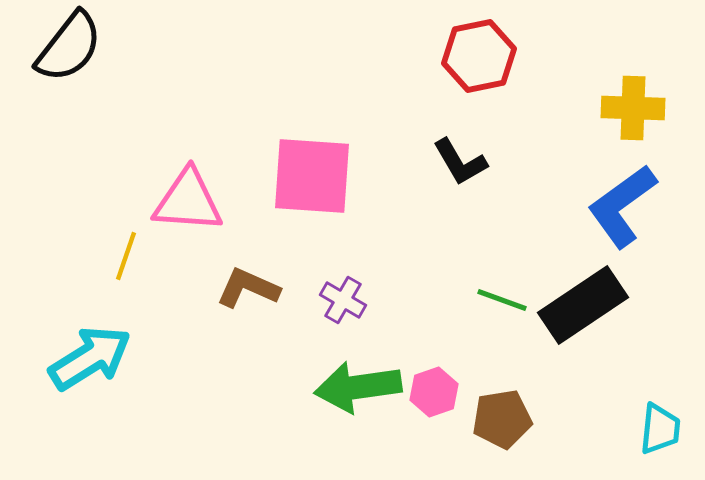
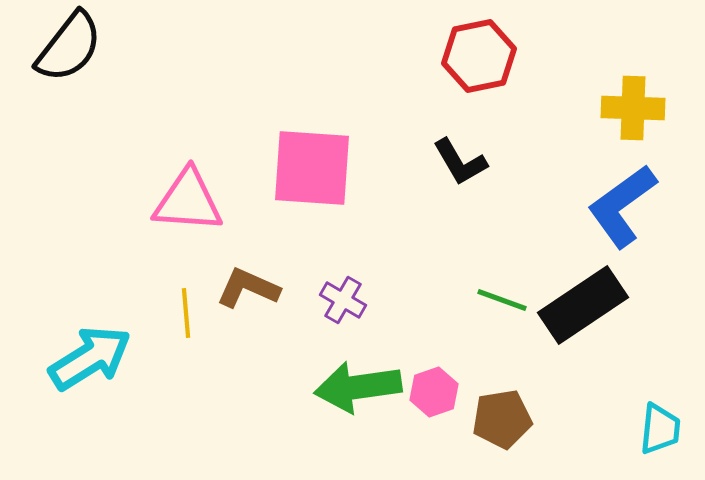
pink square: moved 8 px up
yellow line: moved 60 px right, 57 px down; rotated 24 degrees counterclockwise
